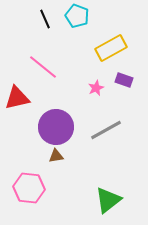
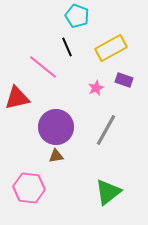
black line: moved 22 px right, 28 px down
gray line: rotated 32 degrees counterclockwise
green triangle: moved 8 px up
